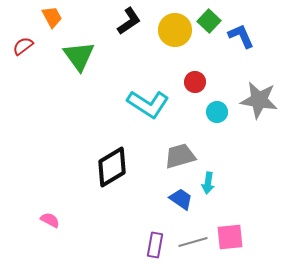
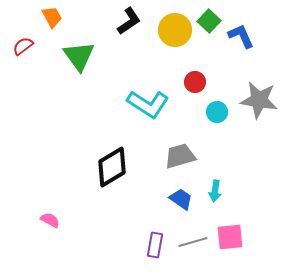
cyan arrow: moved 7 px right, 8 px down
